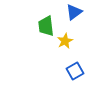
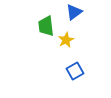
yellow star: moved 1 px right, 1 px up
